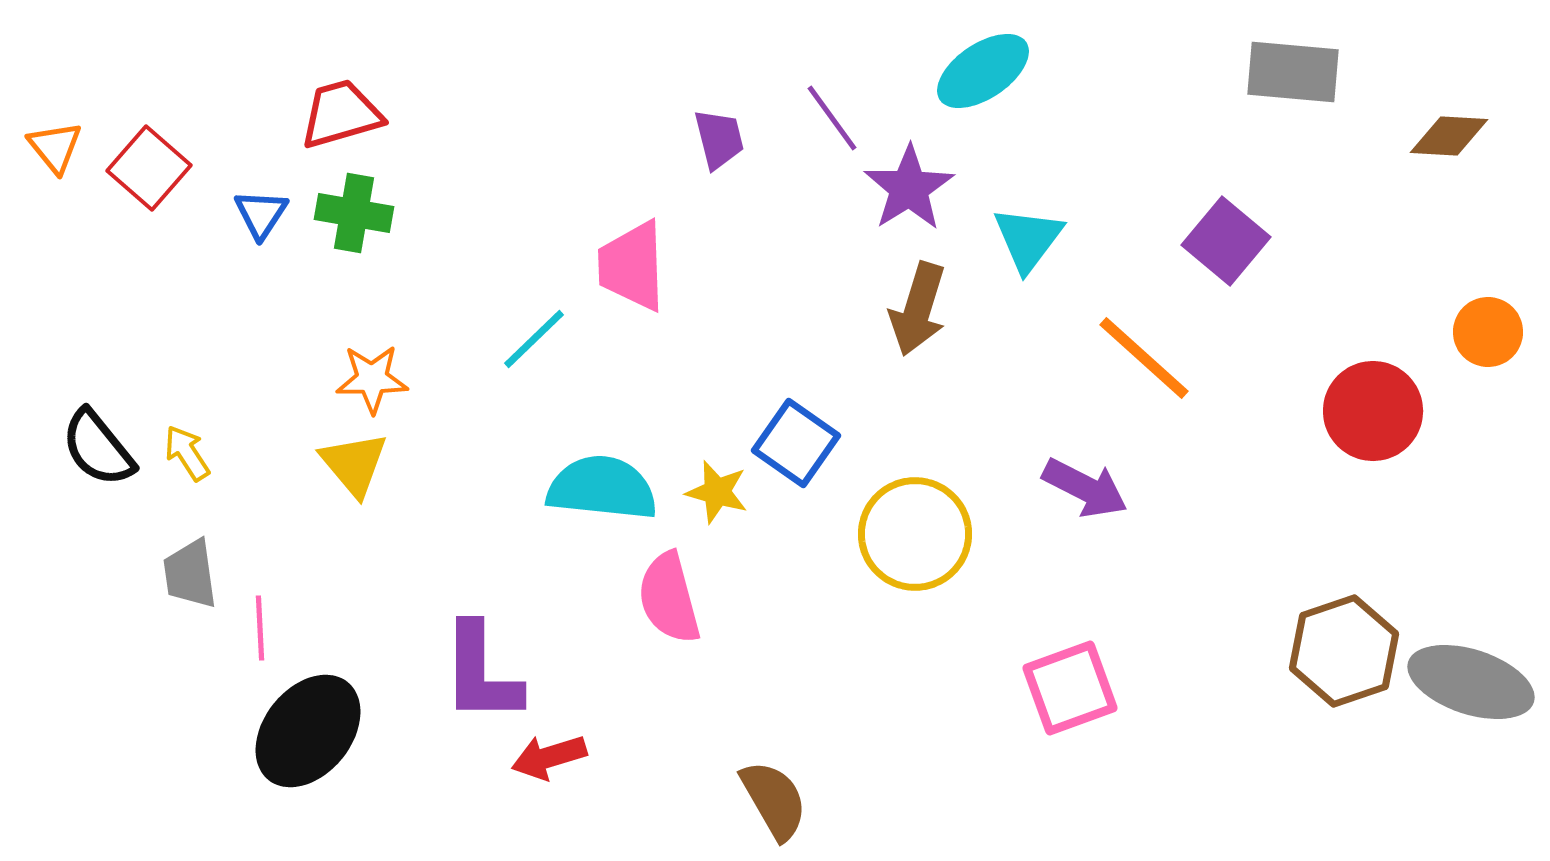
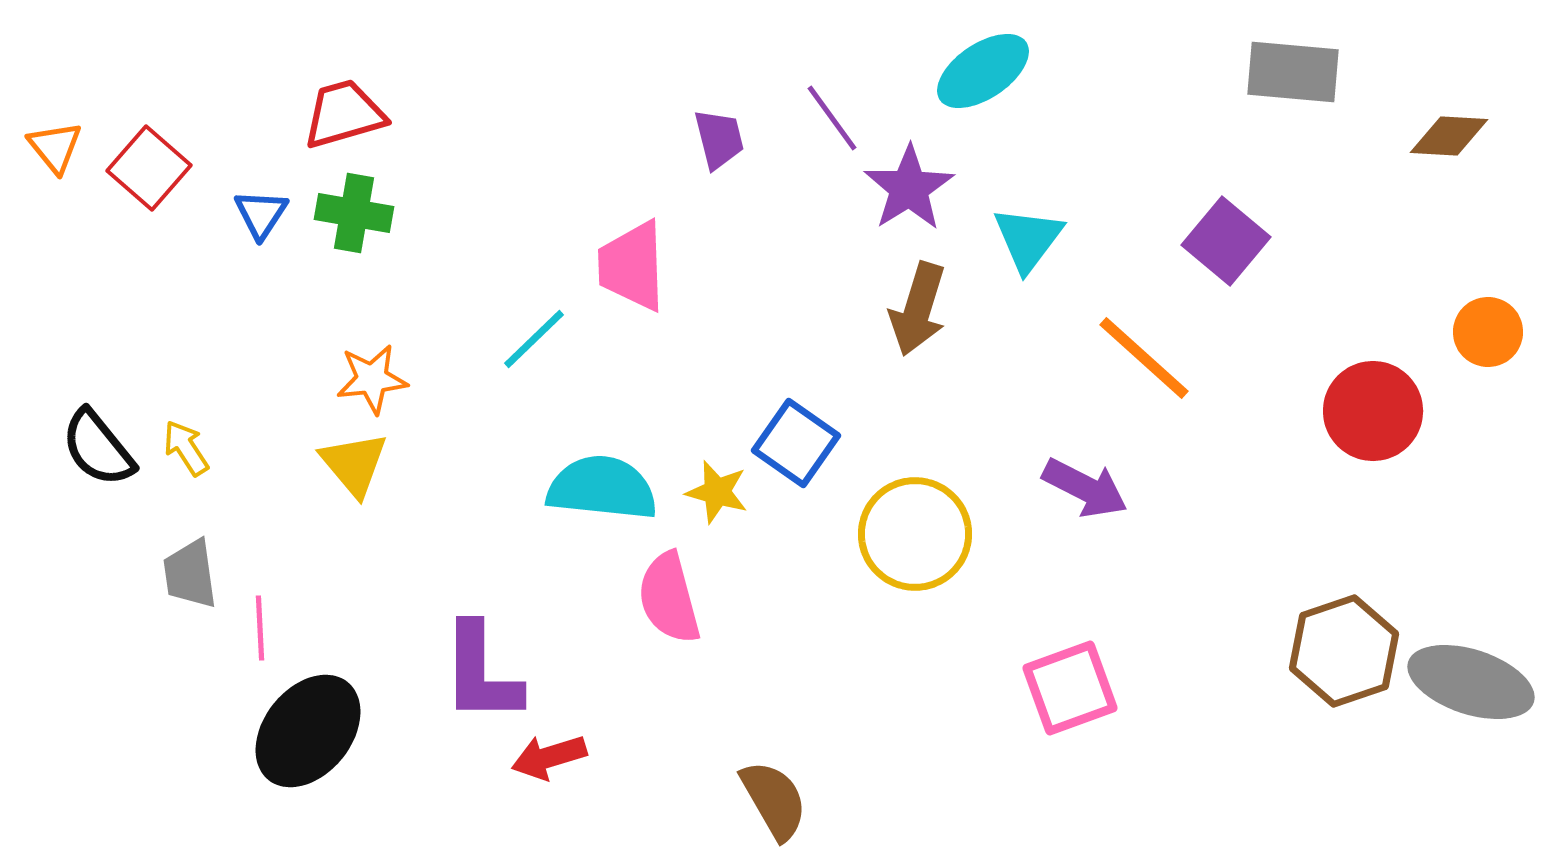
red trapezoid: moved 3 px right
orange star: rotated 6 degrees counterclockwise
yellow arrow: moved 1 px left, 5 px up
